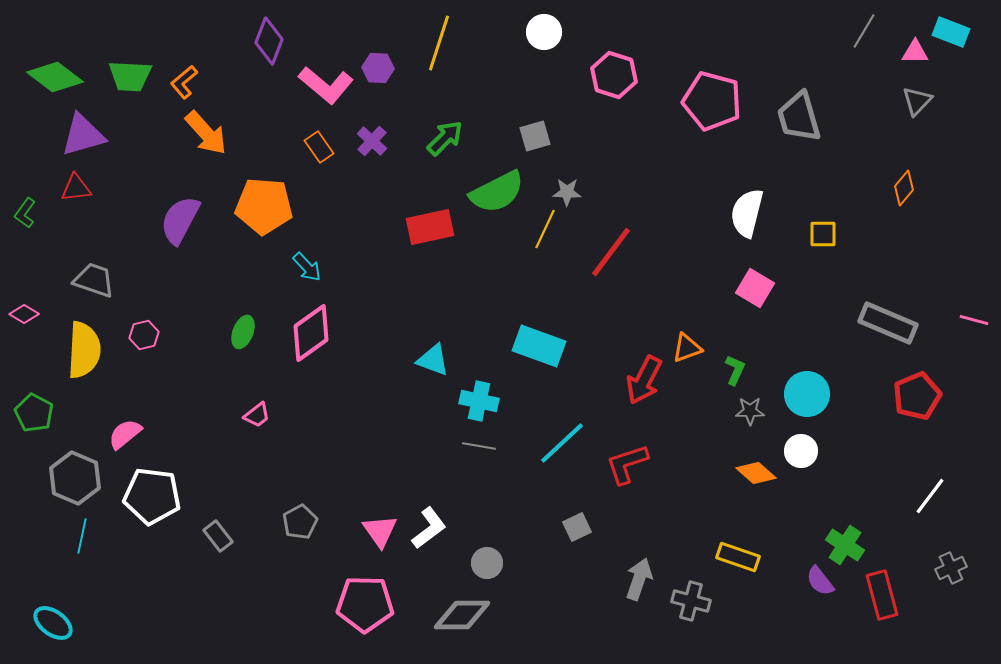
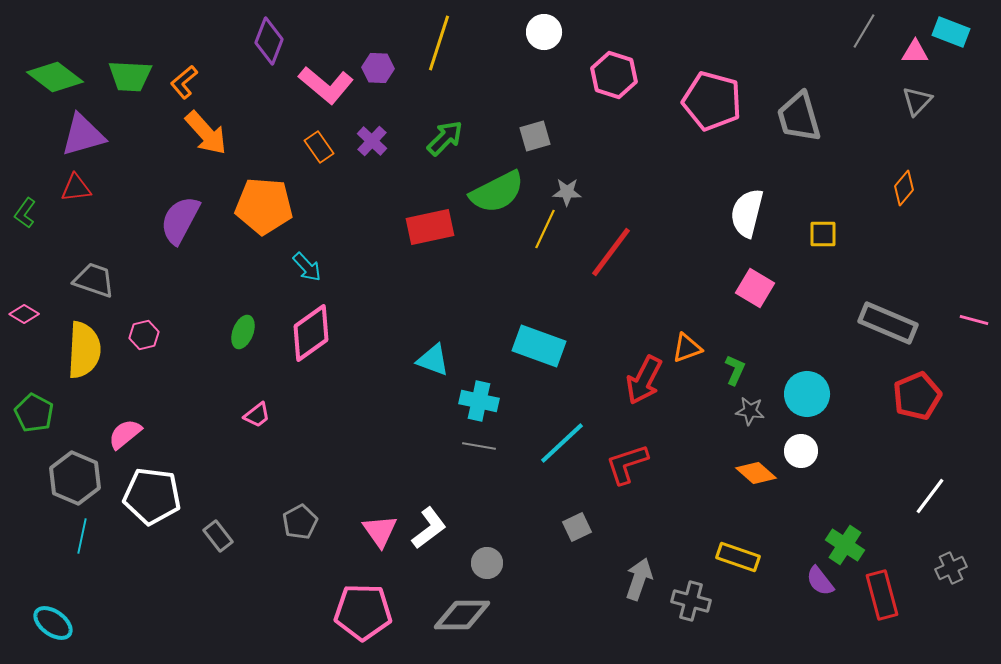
gray star at (750, 411): rotated 8 degrees clockwise
pink pentagon at (365, 604): moved 2 px left, 8 px down
